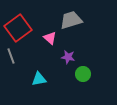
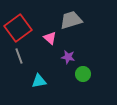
gray line: moved 8 px right
cyan triangle: moved 2 px down
